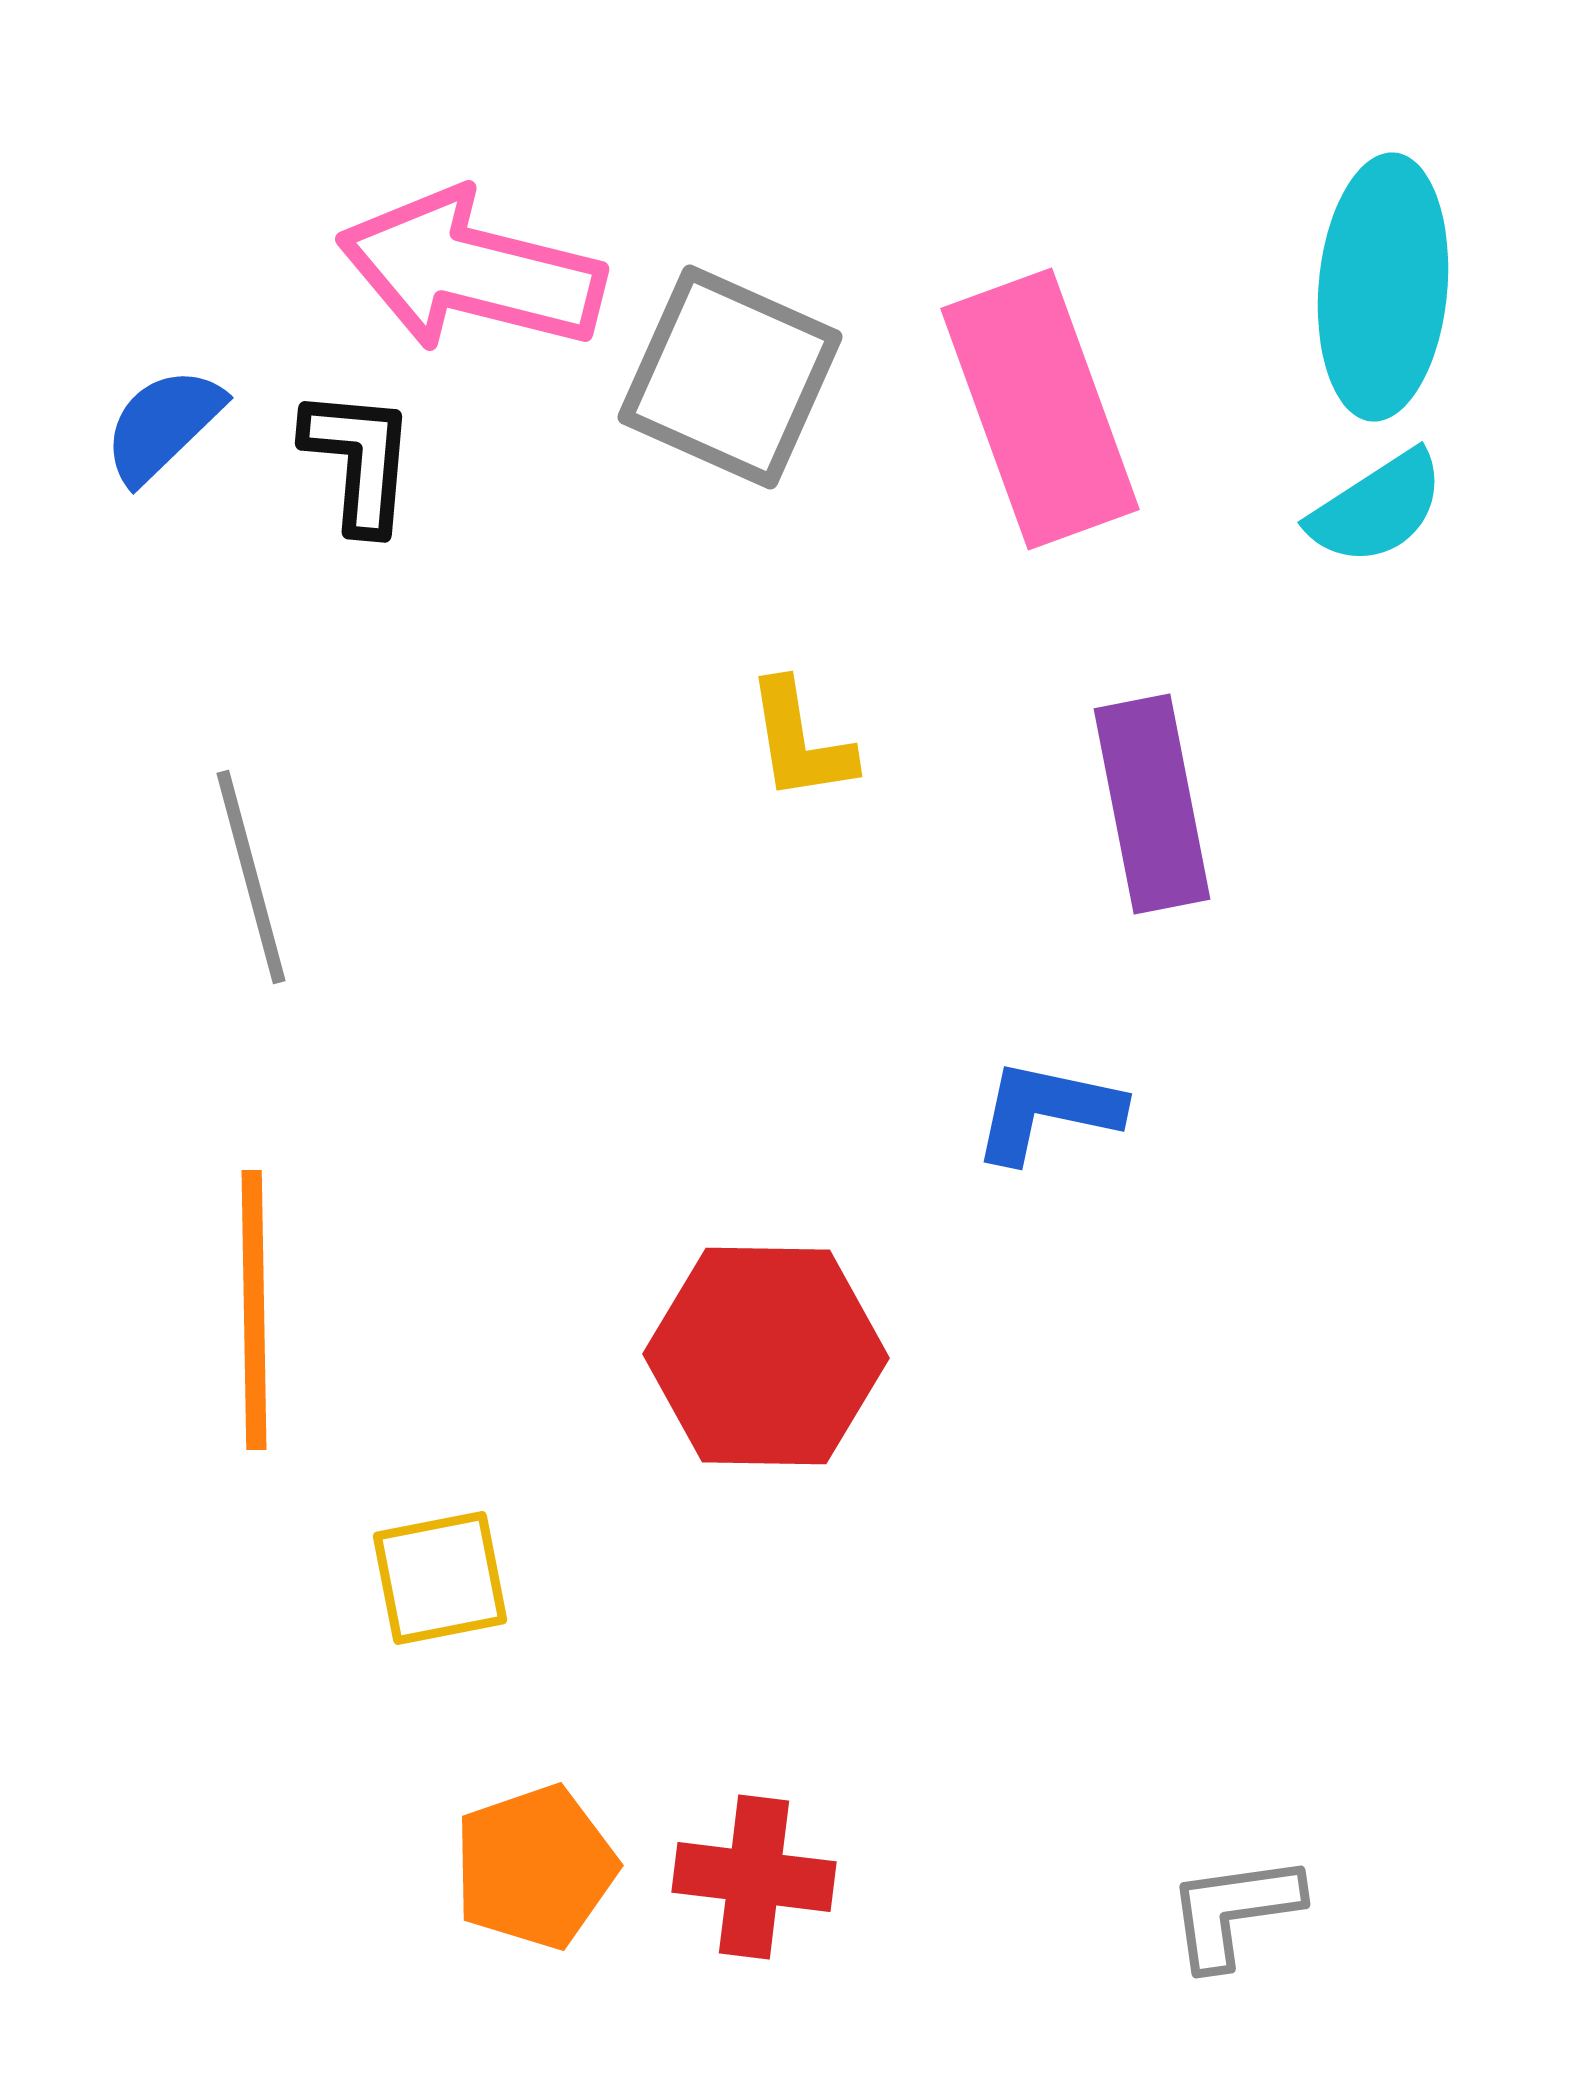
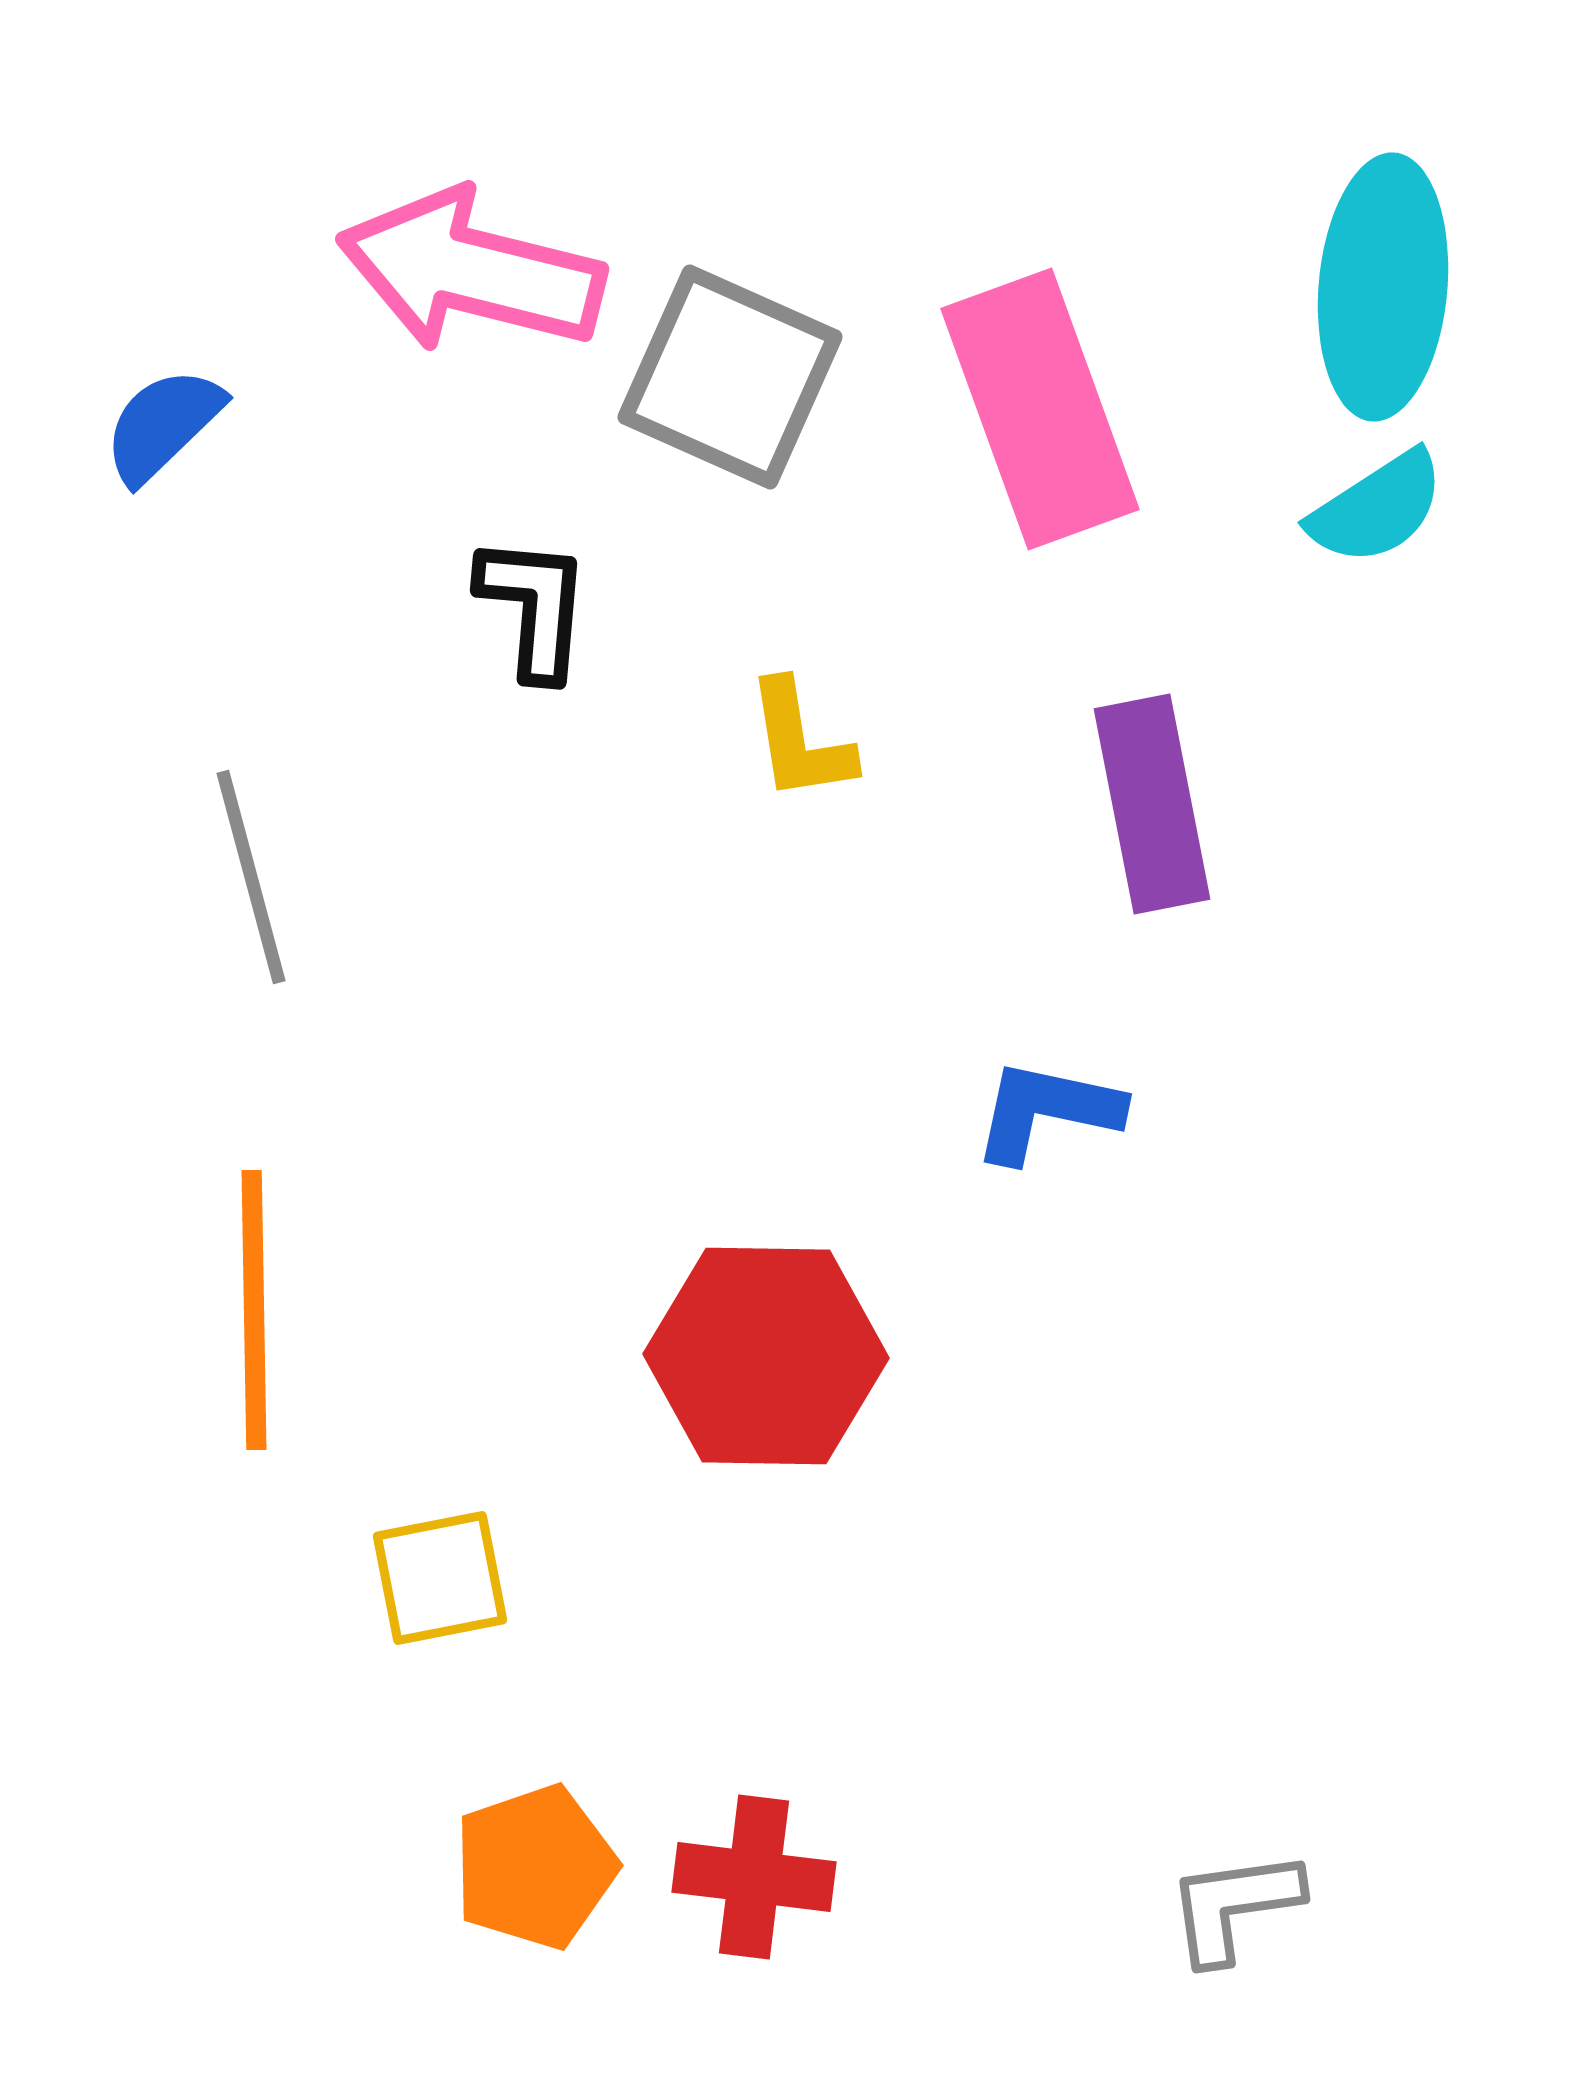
black L-shape: moved 175 px right, 147 px down
gray L-shape: moved 5 px up
